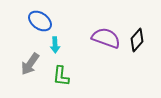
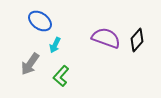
cyan arrow: rotated 28 degrees clockwise
green L-shape: rotated 35 degrees clockwise
